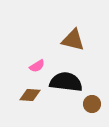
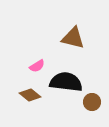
brown triangle: moved 2 px up
brown diamond: rotated 35 degrees clockwise
brown circle: moved 2 px up
